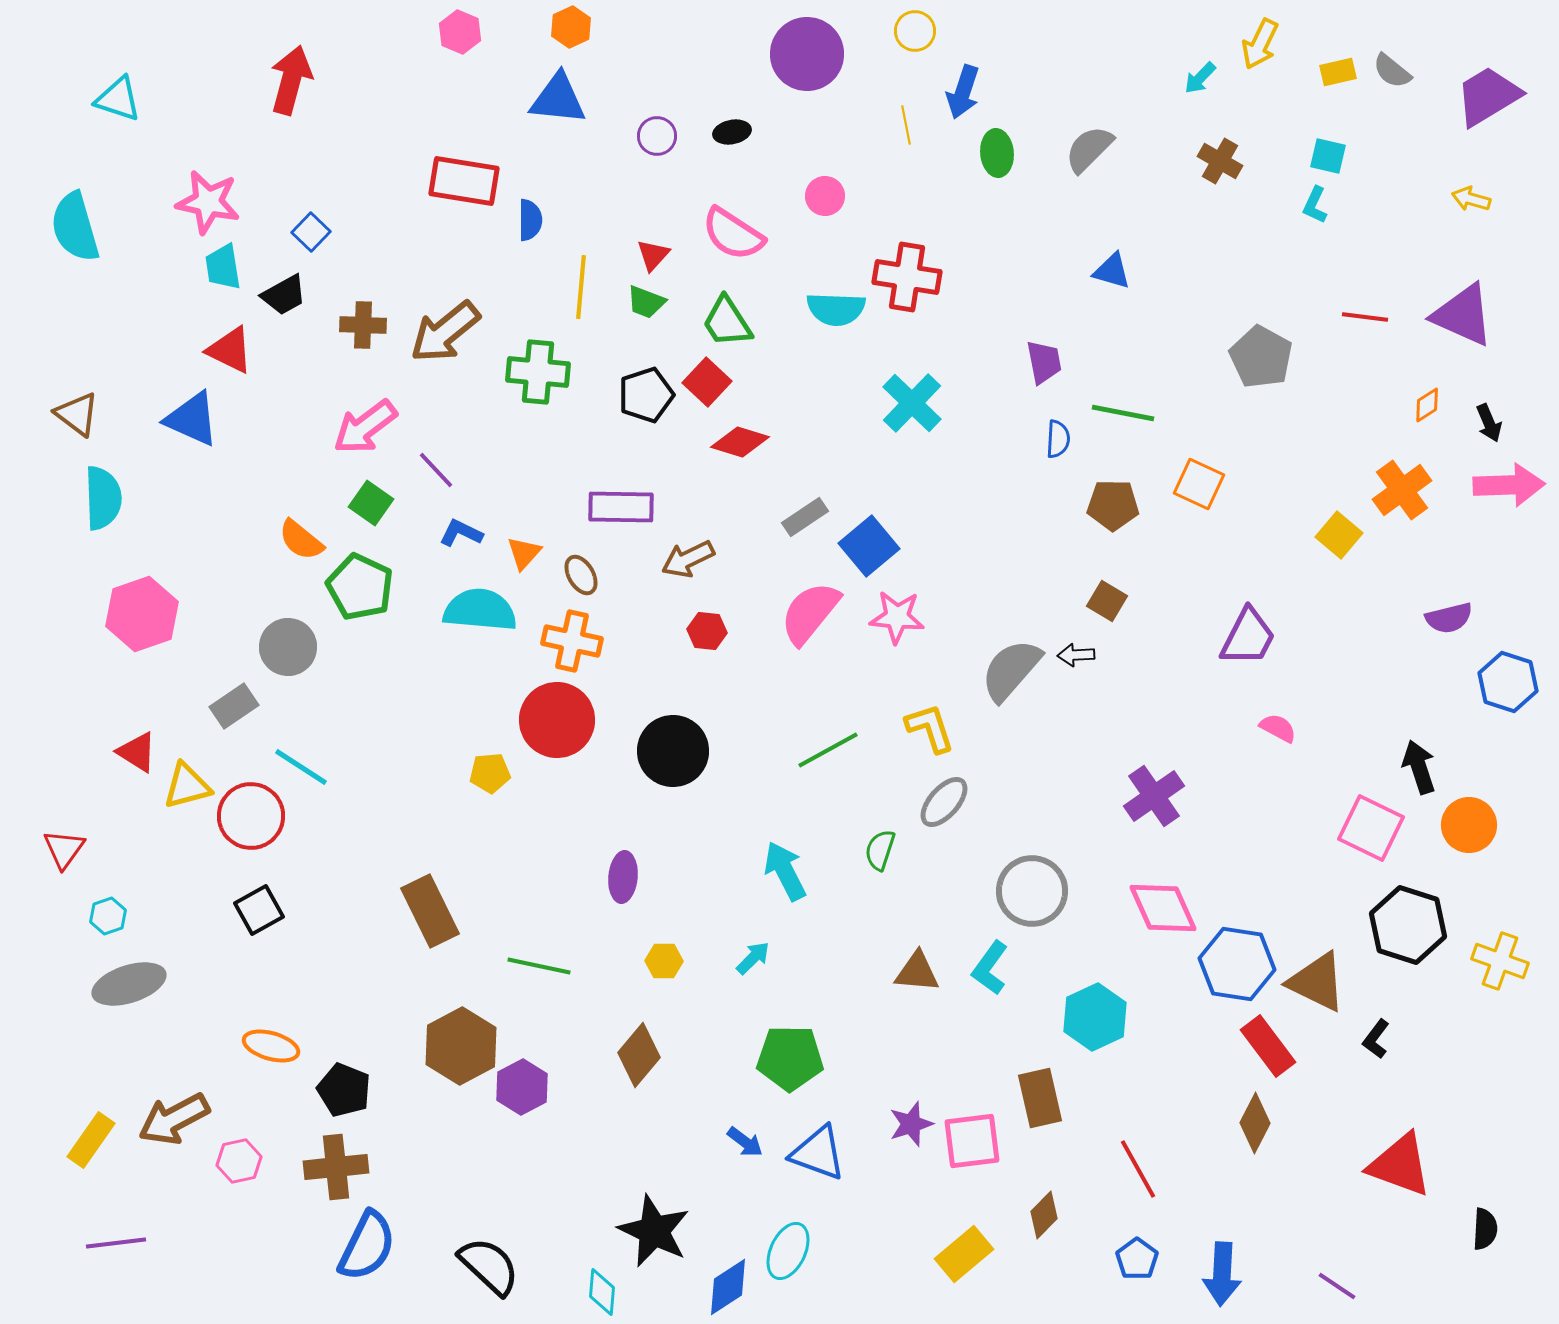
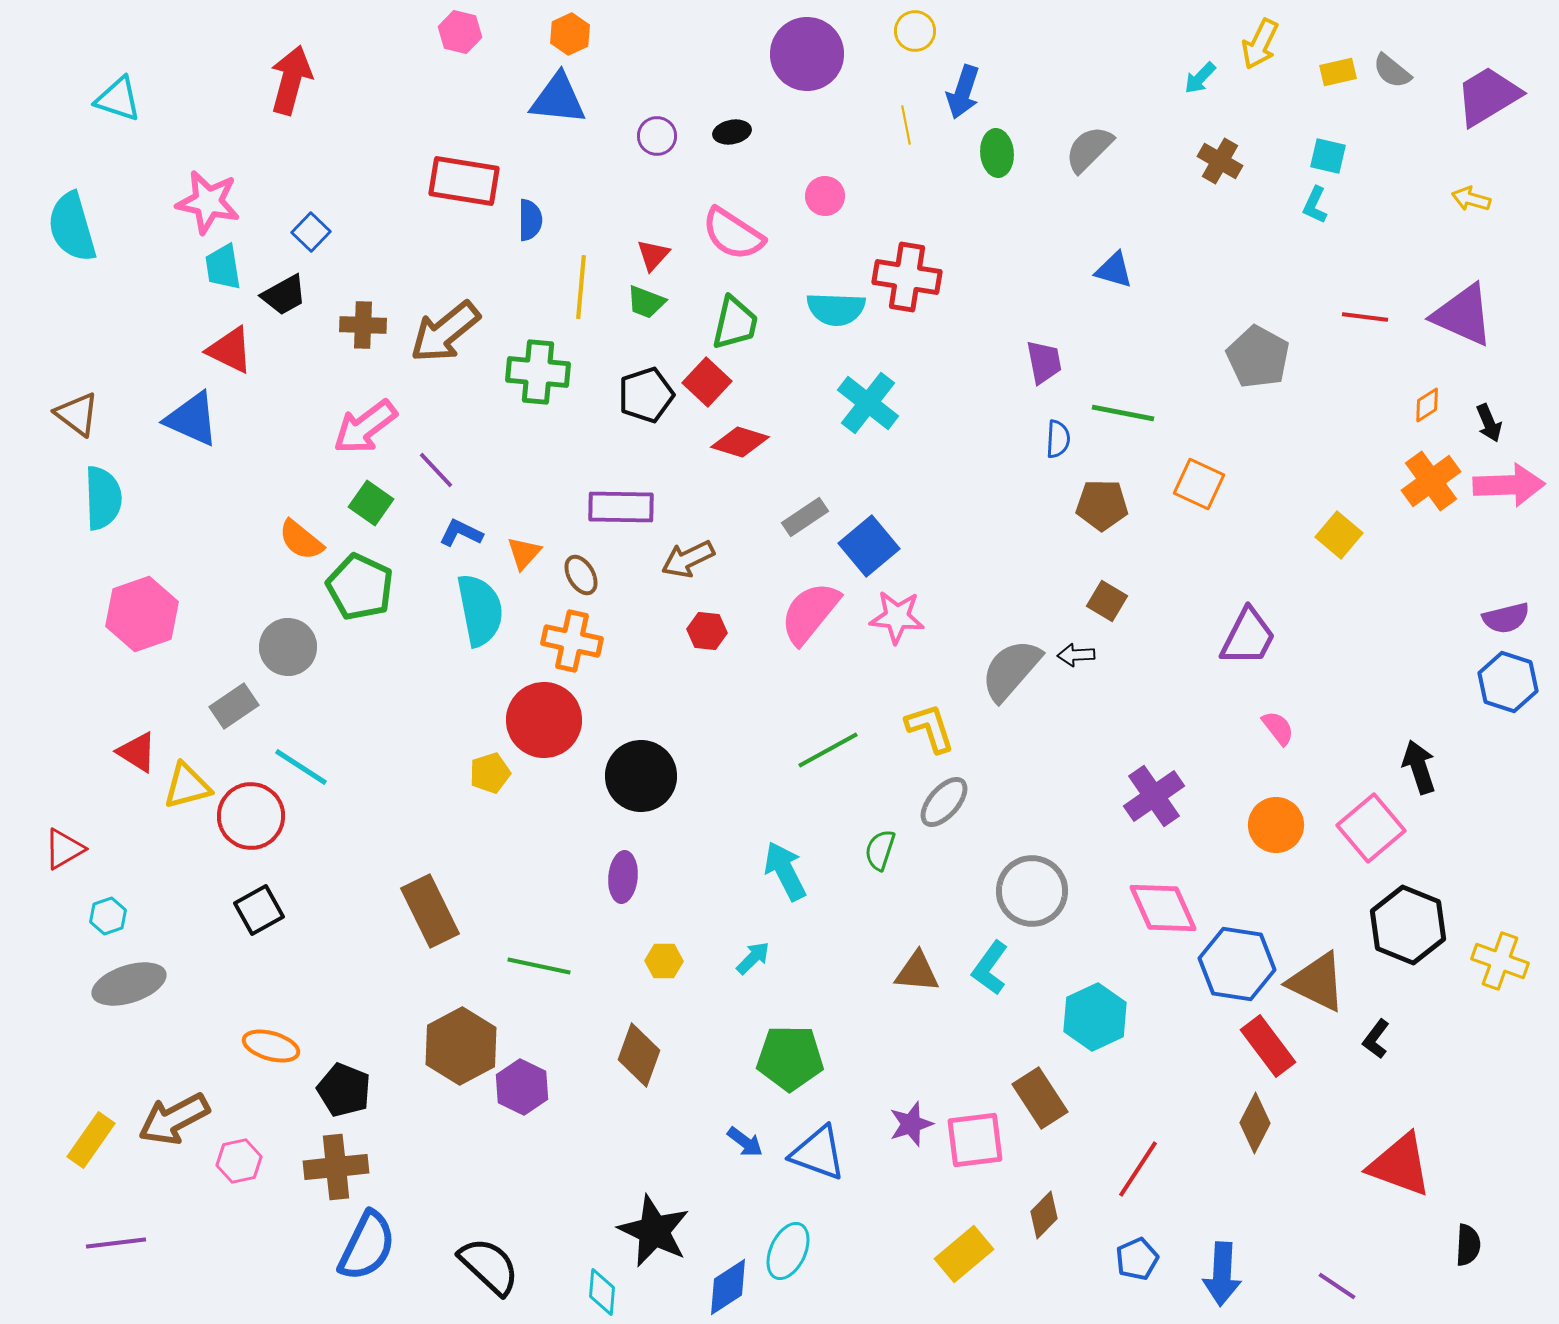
orange hexagon at (571, 27): moved 1 px left, 7 px down
pink hexagon at (460, 32): rotated 9 degrees counterclockwise
cyan semicircle at (75, 227): moved 3 px left
blue triangle at (1112, 271): moved 2 px right, 1 px up
green trapezoid at (727, 322): moved 8 px right, 1 px down; rotated 134 degrees counterclockwise
gray pentagon at (1261, 357): moved 3 px left
cyan cross at (912, 403): moved 44 px left; rotated 6 degrees counterclockwise
orange cross at (1402, 490): moved 29 px right, 9 px up
brown pentagon at (1113, 505): moved 11 px left
cyan semicircle at (480, 610): rotated 74 degrees clockwise
purple semicircle at (1449, 618): moved 57 px right
red circle at (557, 720): moved 13 px left
pink semicircle at (1278, 728): rotated 24 degrees clockwise
black circle at (673, 751): moved 32 px left, 25 px down
yellow pentagon at (490, 773): rotated 12 degrees counterclockwise
orange circle at (1469, 825): moved 193 px left
pink square at (1371, 828): rotated 24 degrees clockwise
red triangle at (64, 849): rotated 24 degrees clockwise
black hexagon at (1408, 925): rotated 4 degrees clockwise
brown diamond at (639, 1055): rotated 20 degrees counterclockwise
purple hexagon at (522, 1087): rotated 6 degrees counterclockwise
brown rectangle at (1040, 1098): rotated 20 degrees counterclockwise
pink square at (972, 1141): moved 3 px right, 1 px up
red line at (1138, 1169): rotated 62 degrees clockwise
black semicircle at (1485, 1229): moved 17 px left, 16 px down
blue pentagon at (1137, 1259): rotated 12 degrees clockwise
